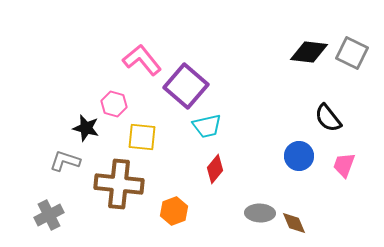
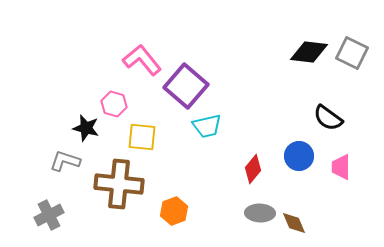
black semicircle: rotated 16 degrees counterclockwise
pink trapezoid: moved 3 px left, 2 px down; rotated 20 degrees counterclockwise
red diamond: moved 38 px right
